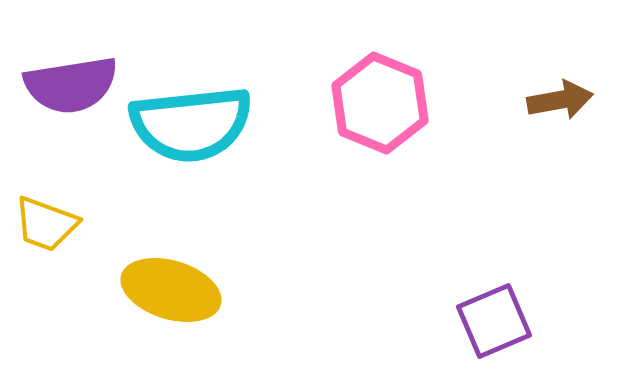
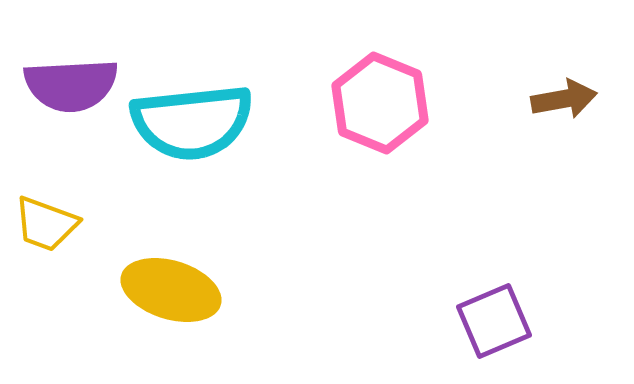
purple semicircle: rotated 6 degrees clockwise
brown arrow: moved 4 px right, 1 px up
cyan semicircle: moved 1 px right, 2 px up
